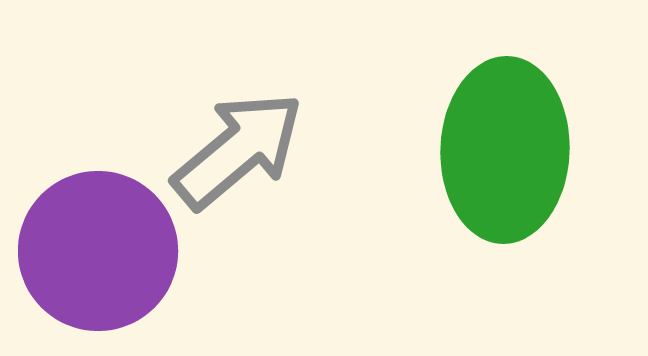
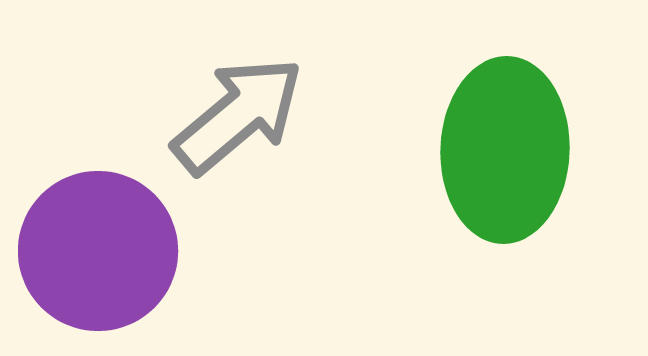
gray arrow: moved 35 px up
